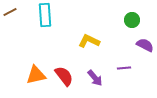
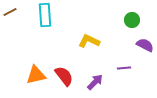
purple arrow: moved 4 px down; rotated 96 degrees counterclockwise
